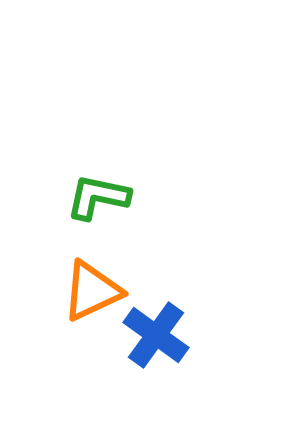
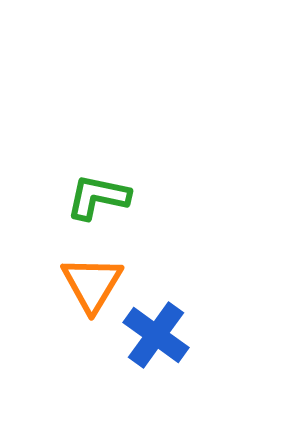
orange triangle: moved 7 px up; rotated 34 degrees counterclockwise
